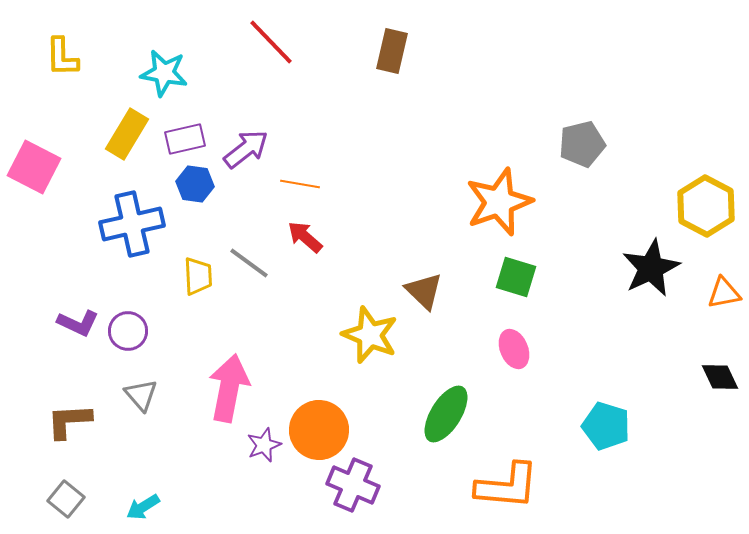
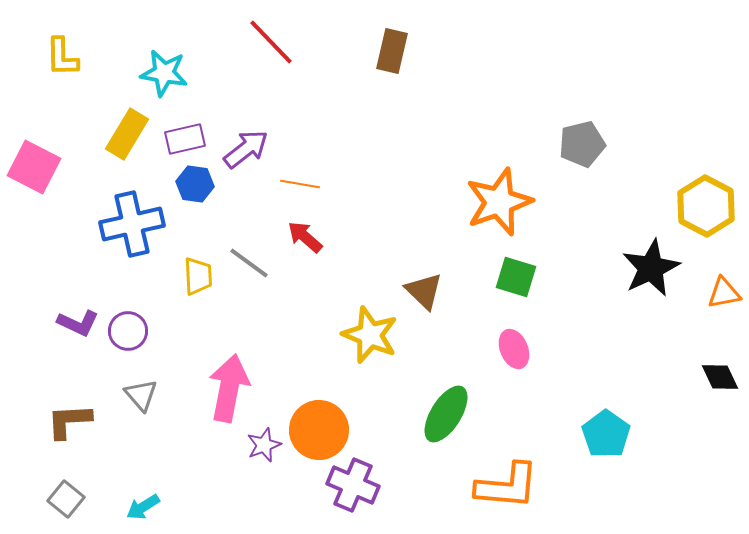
cyan pentagon: moved 8 px down; rotated 18 degrees clockwise
